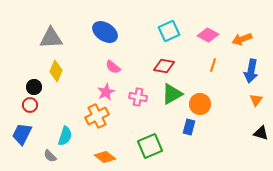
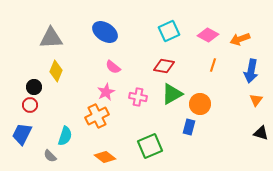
orange arrow: moved 2 px left
